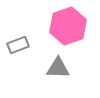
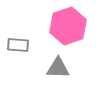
gray rectangle: rotated 25 degrees clockwise
